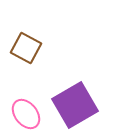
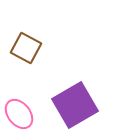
pink ellipse: moved 7 px left
